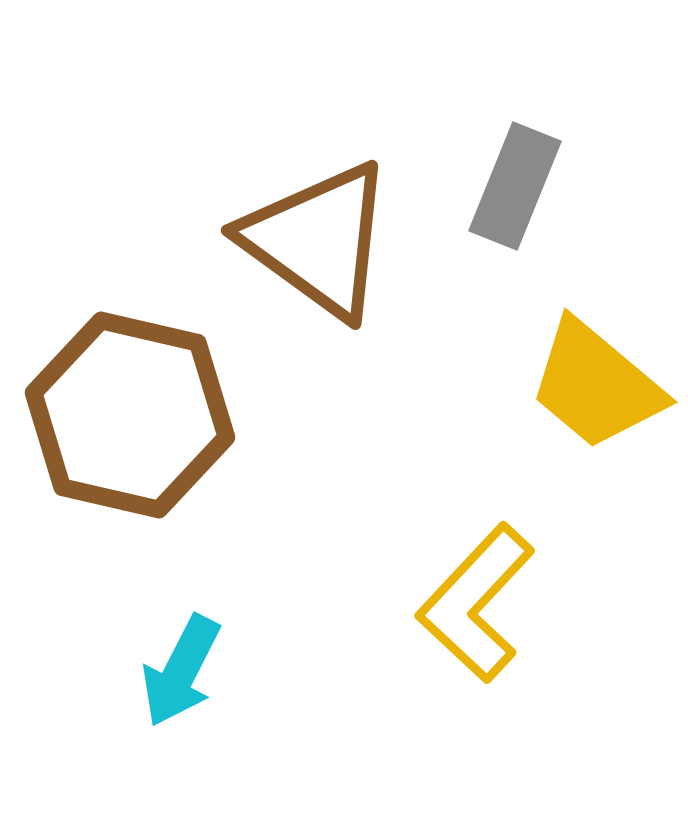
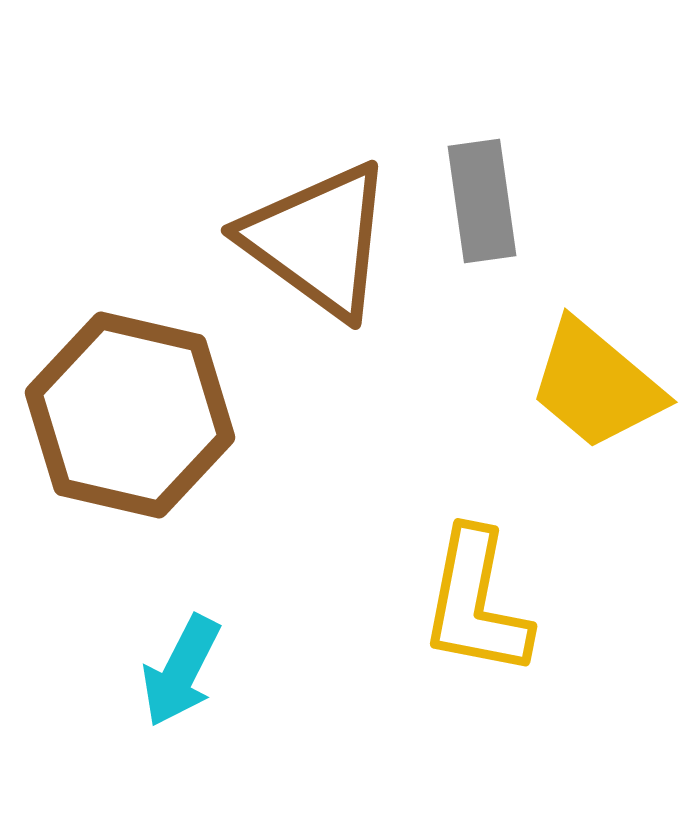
gray rectangle: moved 33 px left, 15 px down; rotated 30 degrees counterclockwise
yellow L-shape: rotated 32 degrees counterclockwise
